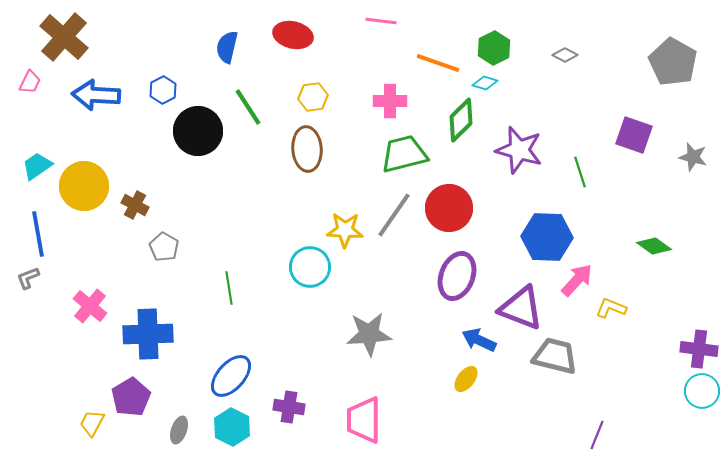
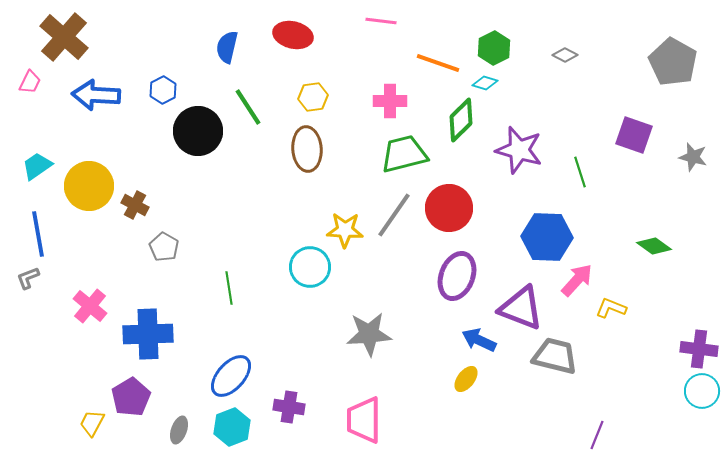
yellow circle at (84, 186): moved 5 px right
cyan hexagon at (232, 427): rotated 12 degrees clockwise
